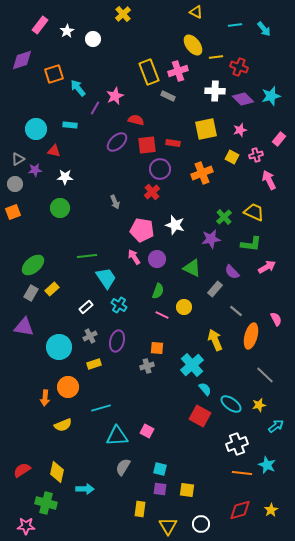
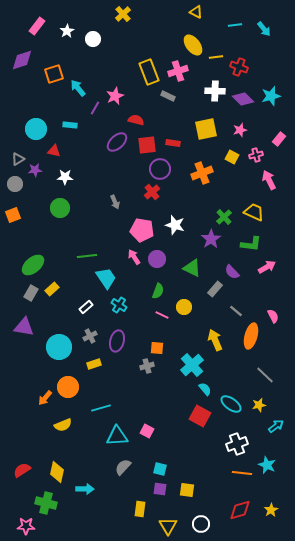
pink rectangle at (40, 25): moved 3 px left, 1 px down
orange square at (13, 212): moved 3 px down
purple star at (211, 239): rotated 24 degrees counterclockwise
pink semicircle at (276, 319): moved 3 px left, 3 px up
orange arrow at (45, 398): rotated 35 degrees clockwise
gray semicircle at (123, 467): rotated 12 degrees clockwise
